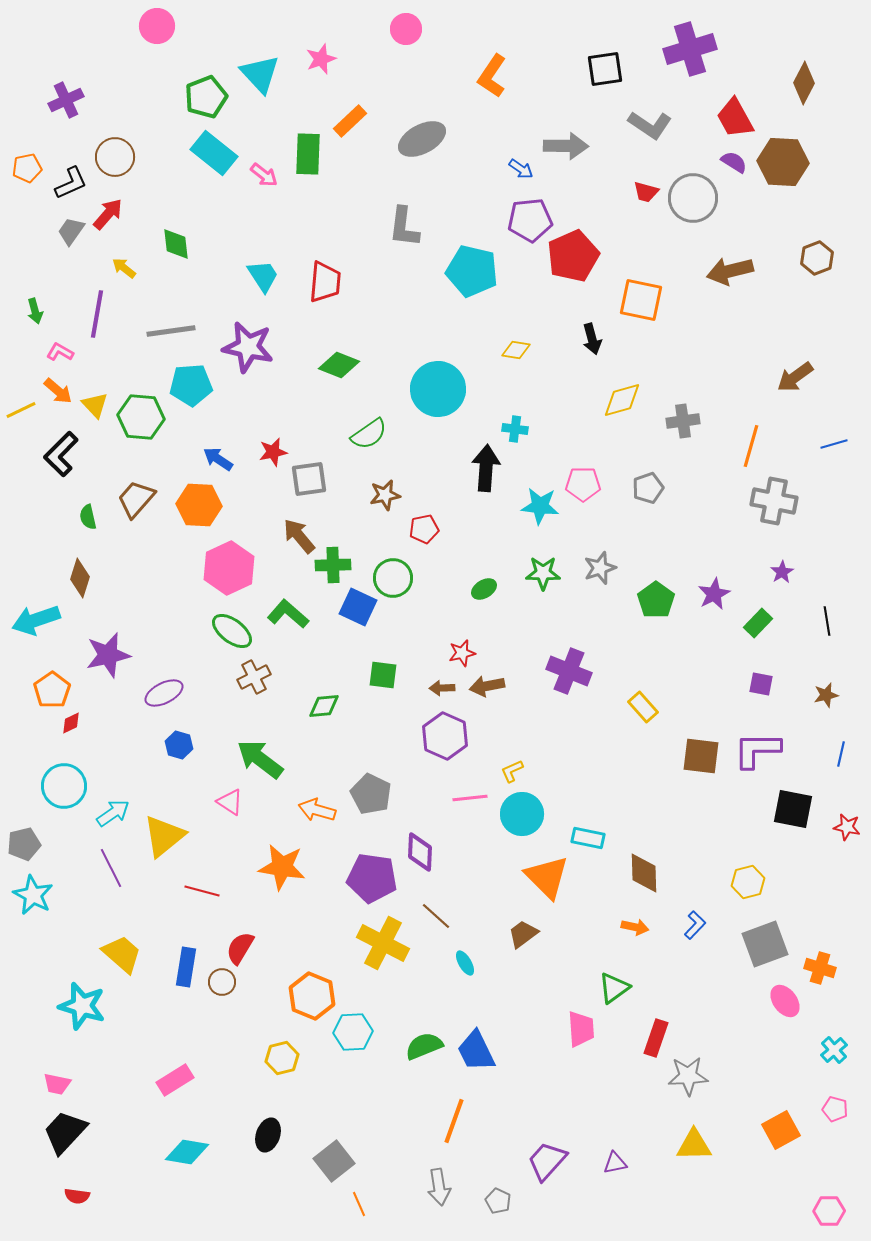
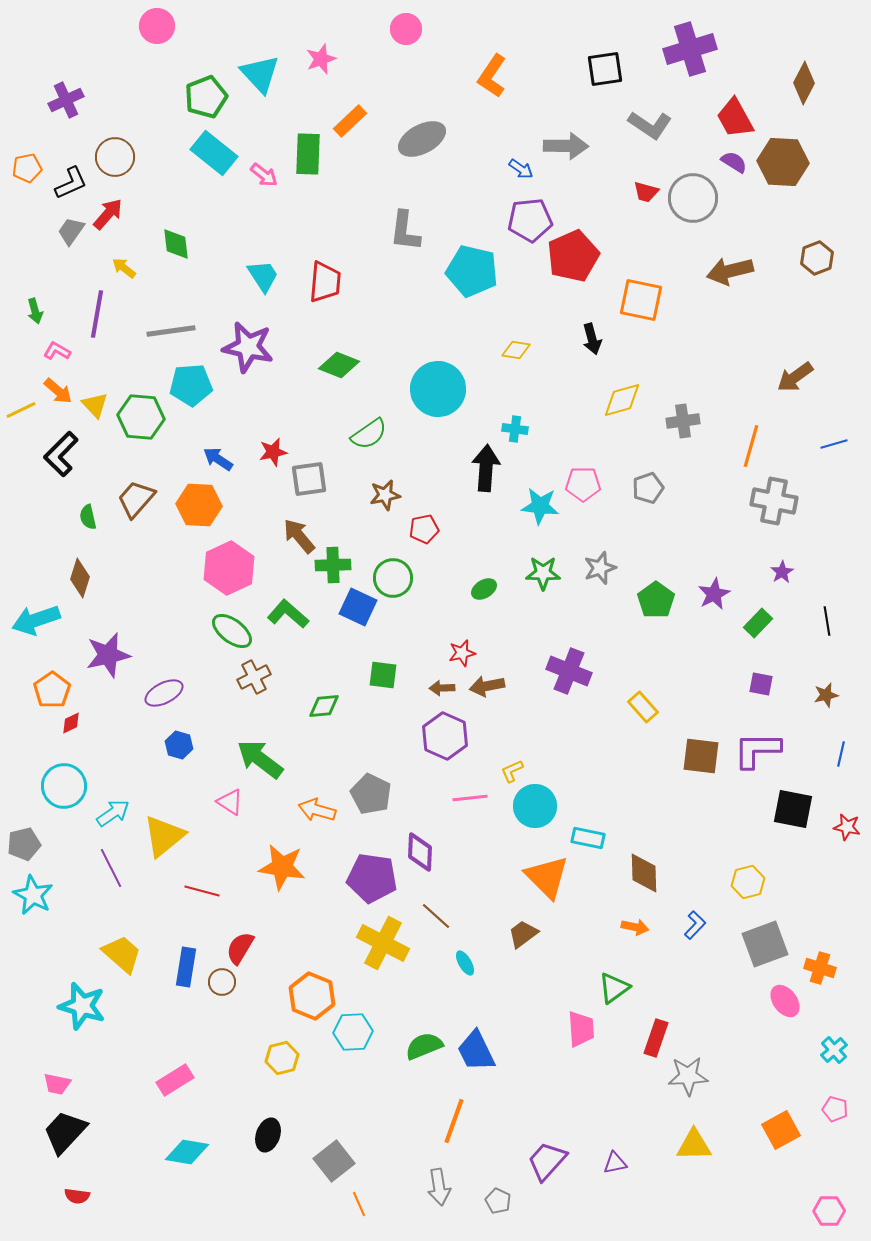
gray L-shape at (404, 227): moved 1 px right, 4 px down
pink L-shape at (60, 352): moved 3 px left, 1 px up
cyan circle at (522, 814): moved 13 px right, 8 px up
